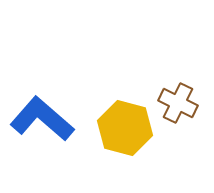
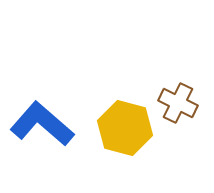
blue L-shape: moved 5 px down
